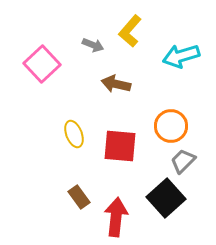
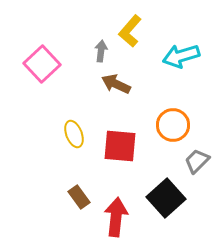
gray arrow: moved 8 px right, 6 px down; rotated 105 degrees counterclockwise
brown arrow: rotated 12 degrees clockwise
orange circle: moved 2 px right, 1 px up
gray trapezoid: moved 14 px right
